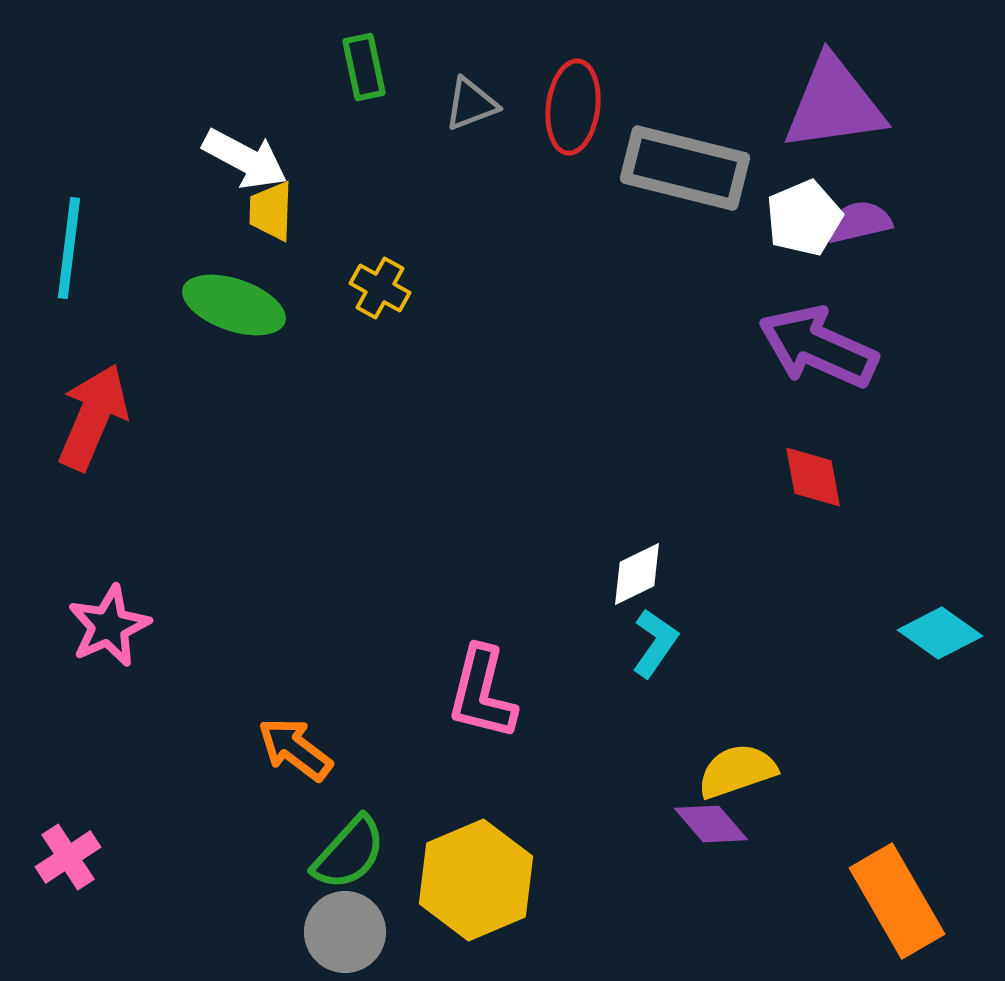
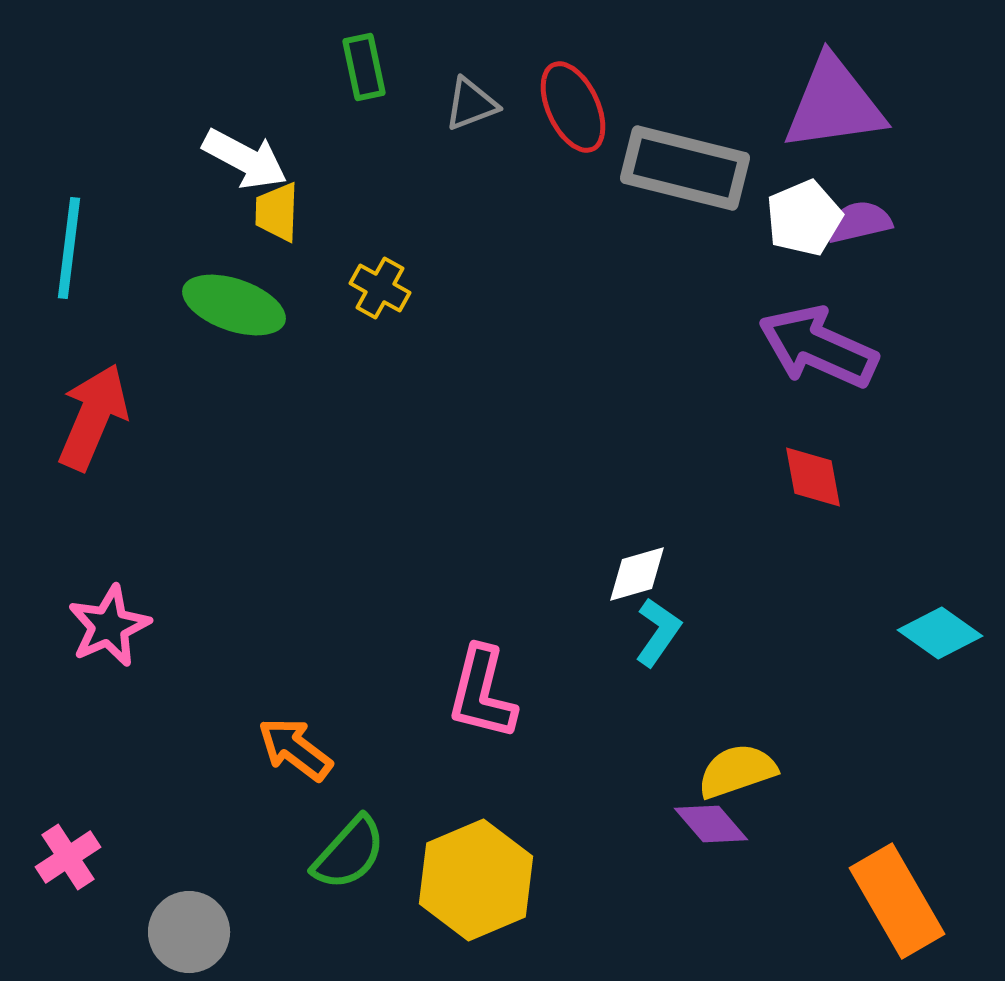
red ellipse: rotated 32 degrees counterclockwise
yellow trapezoid: moved 6 px right, 1 px down
white diamond: rotated 10 degrees clockwise
cyan L-shape: moved 3 px right, 11 px up
gray circle: moved 156 px left
